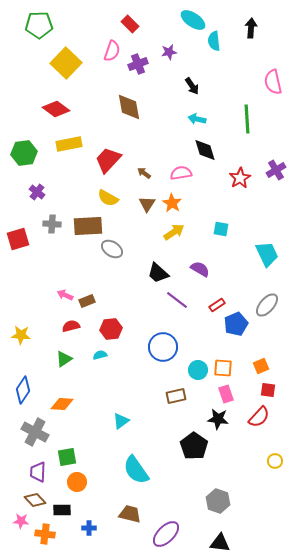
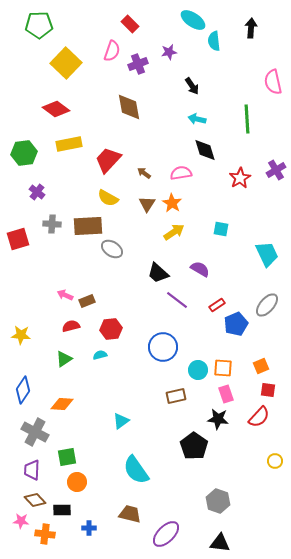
purple trapezoid at (38, 472): moved 6 px left, 2 px up
